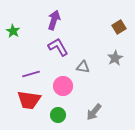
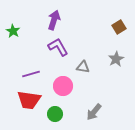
gray star: moved 1 px right, 1 px down
green circle: moved 3 px left, 1 px up
